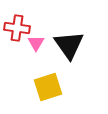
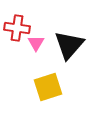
black triangle: rotated 16 degrees clockwise
